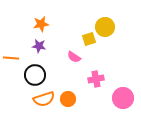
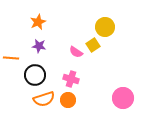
orange star: moved 3 px left, 2 px up; rotated 14 degrees counterclockwise
yellow square: moved 4 px right, 6 px down; rotated 16 degrees counterclockwise
pink semicircle: moved 2 px right, 5 px up
pink cross: moved 25 px left; rotated 28 degrees clockwise
orange circle: moved 1 px down
